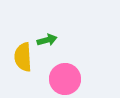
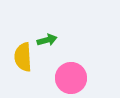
pink circle: moved 6 px right, 1 px up
